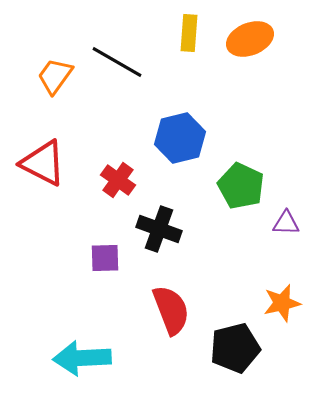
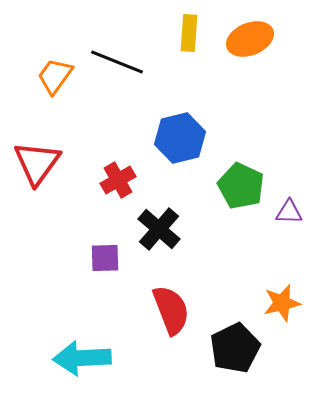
black line: rotated 8 degrees counterclockwise
red triangle: moved 6 px left; rotated 39 degrees clockwise
red cross: rotated 24 degrees clockwise
purple triangle: moved 3 px right, 11 px up
black cross: rotated 21 degrees clockwise
black pentagon: rotated 12 degrees counterclockwise
